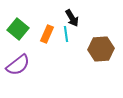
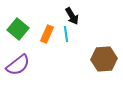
black arrow: moved 2 px up
brown hexagon: moved 3 px right, 10 px down
